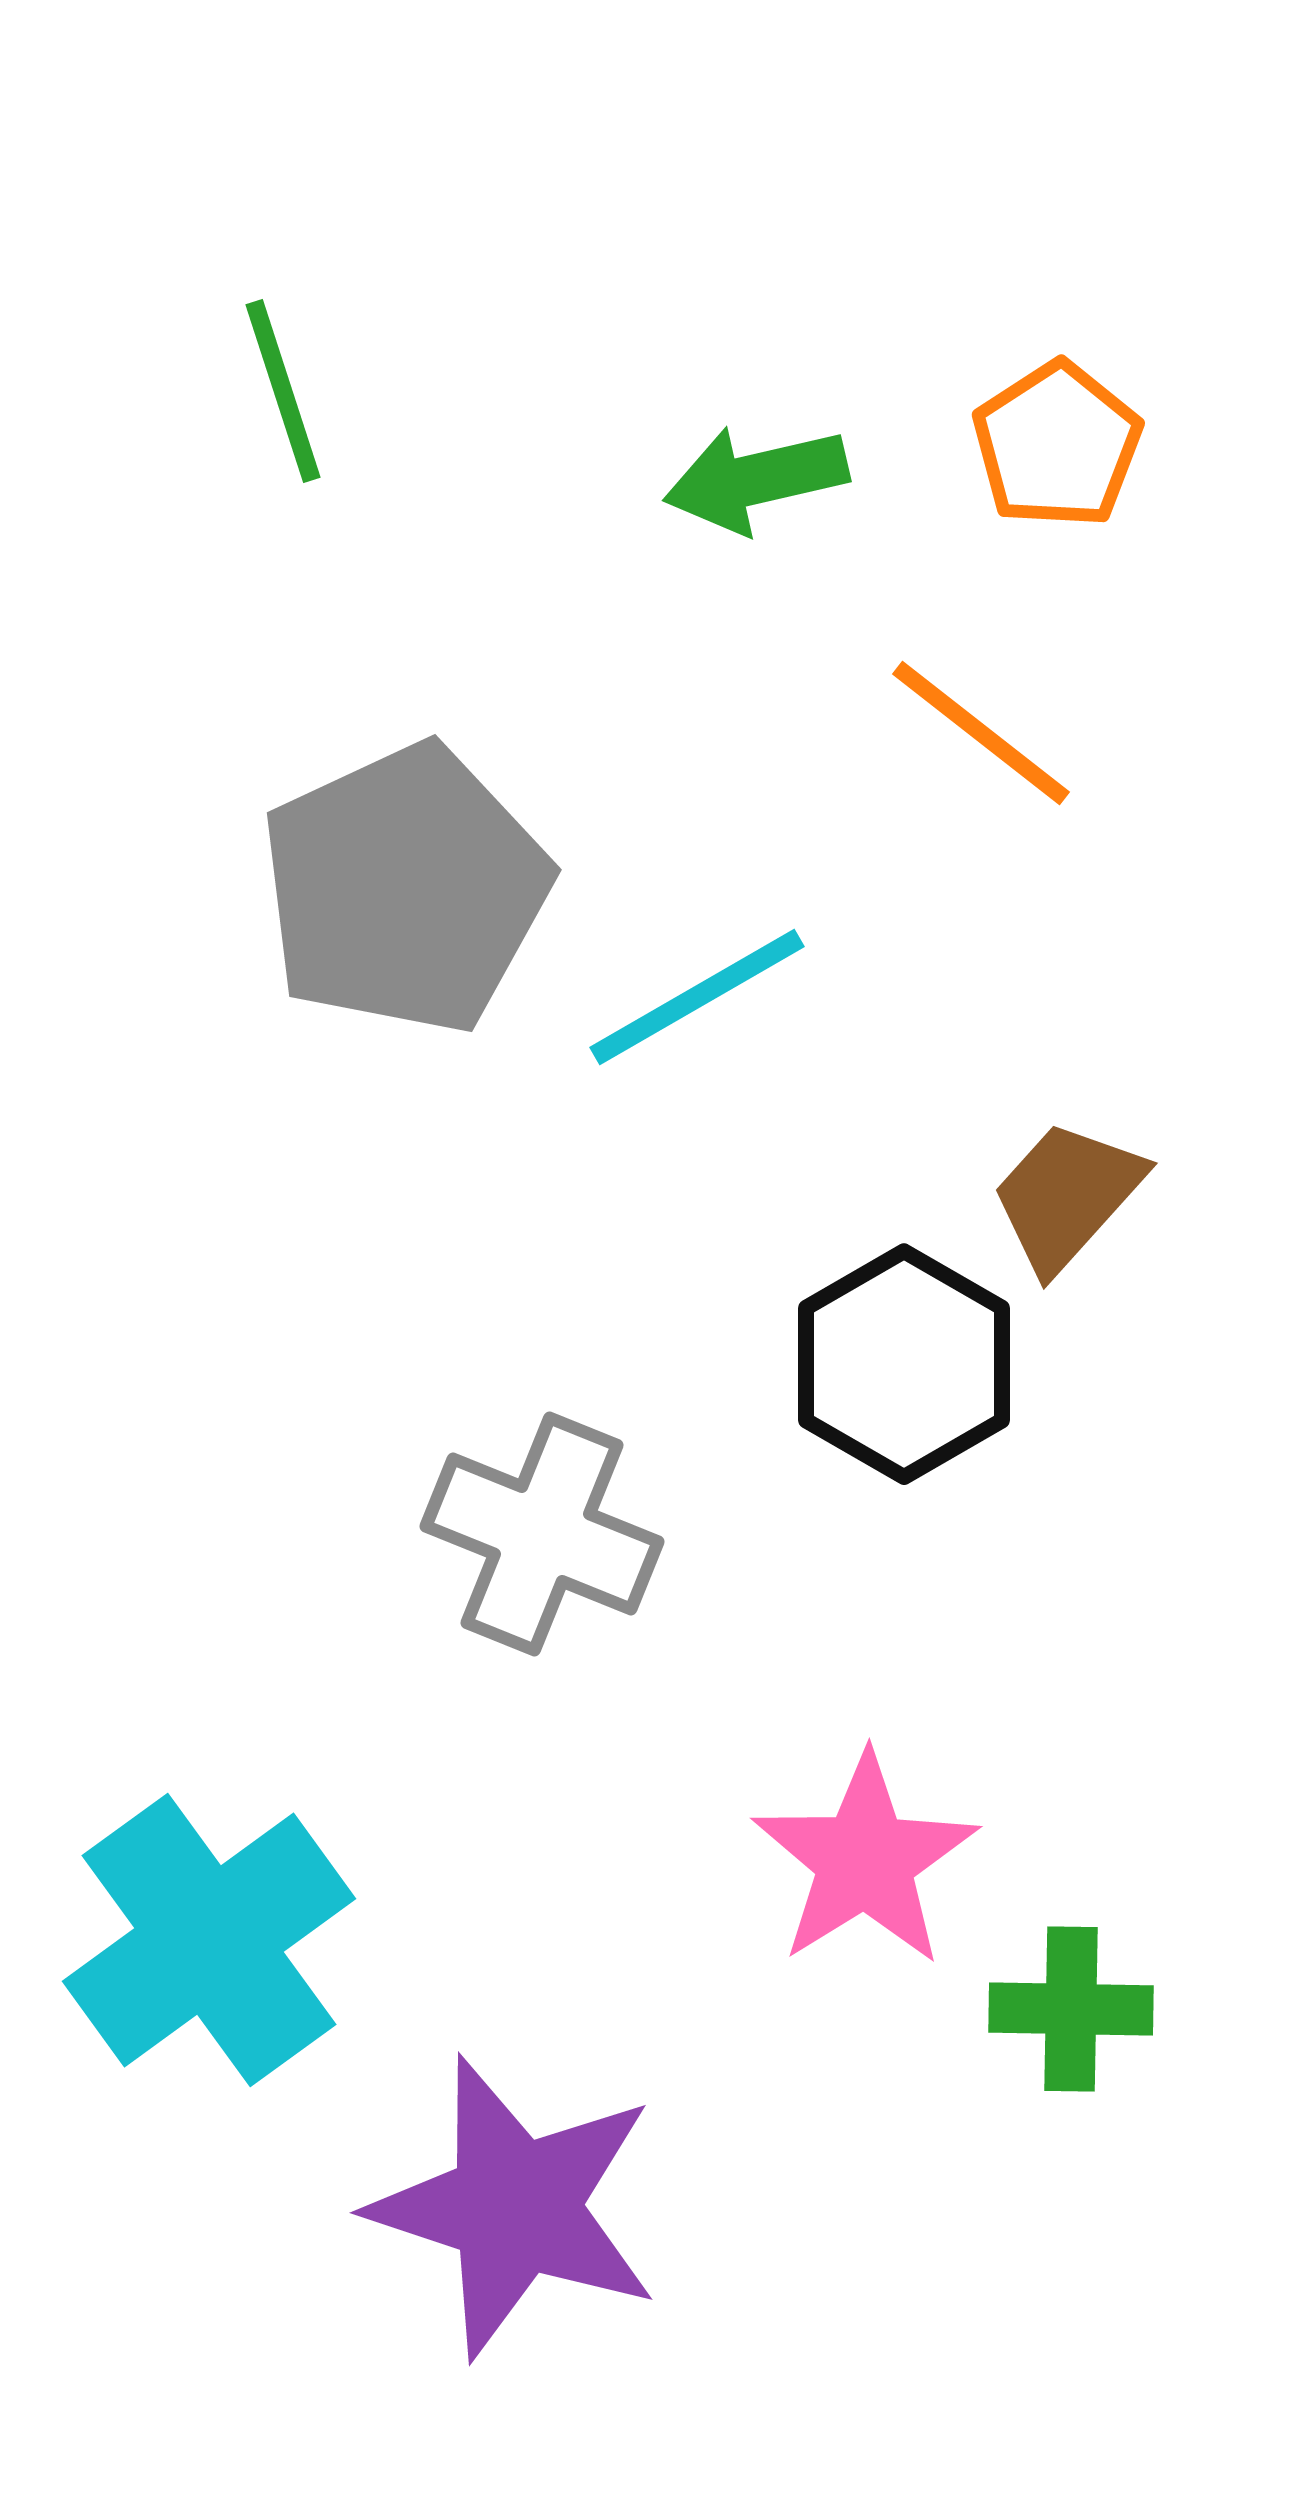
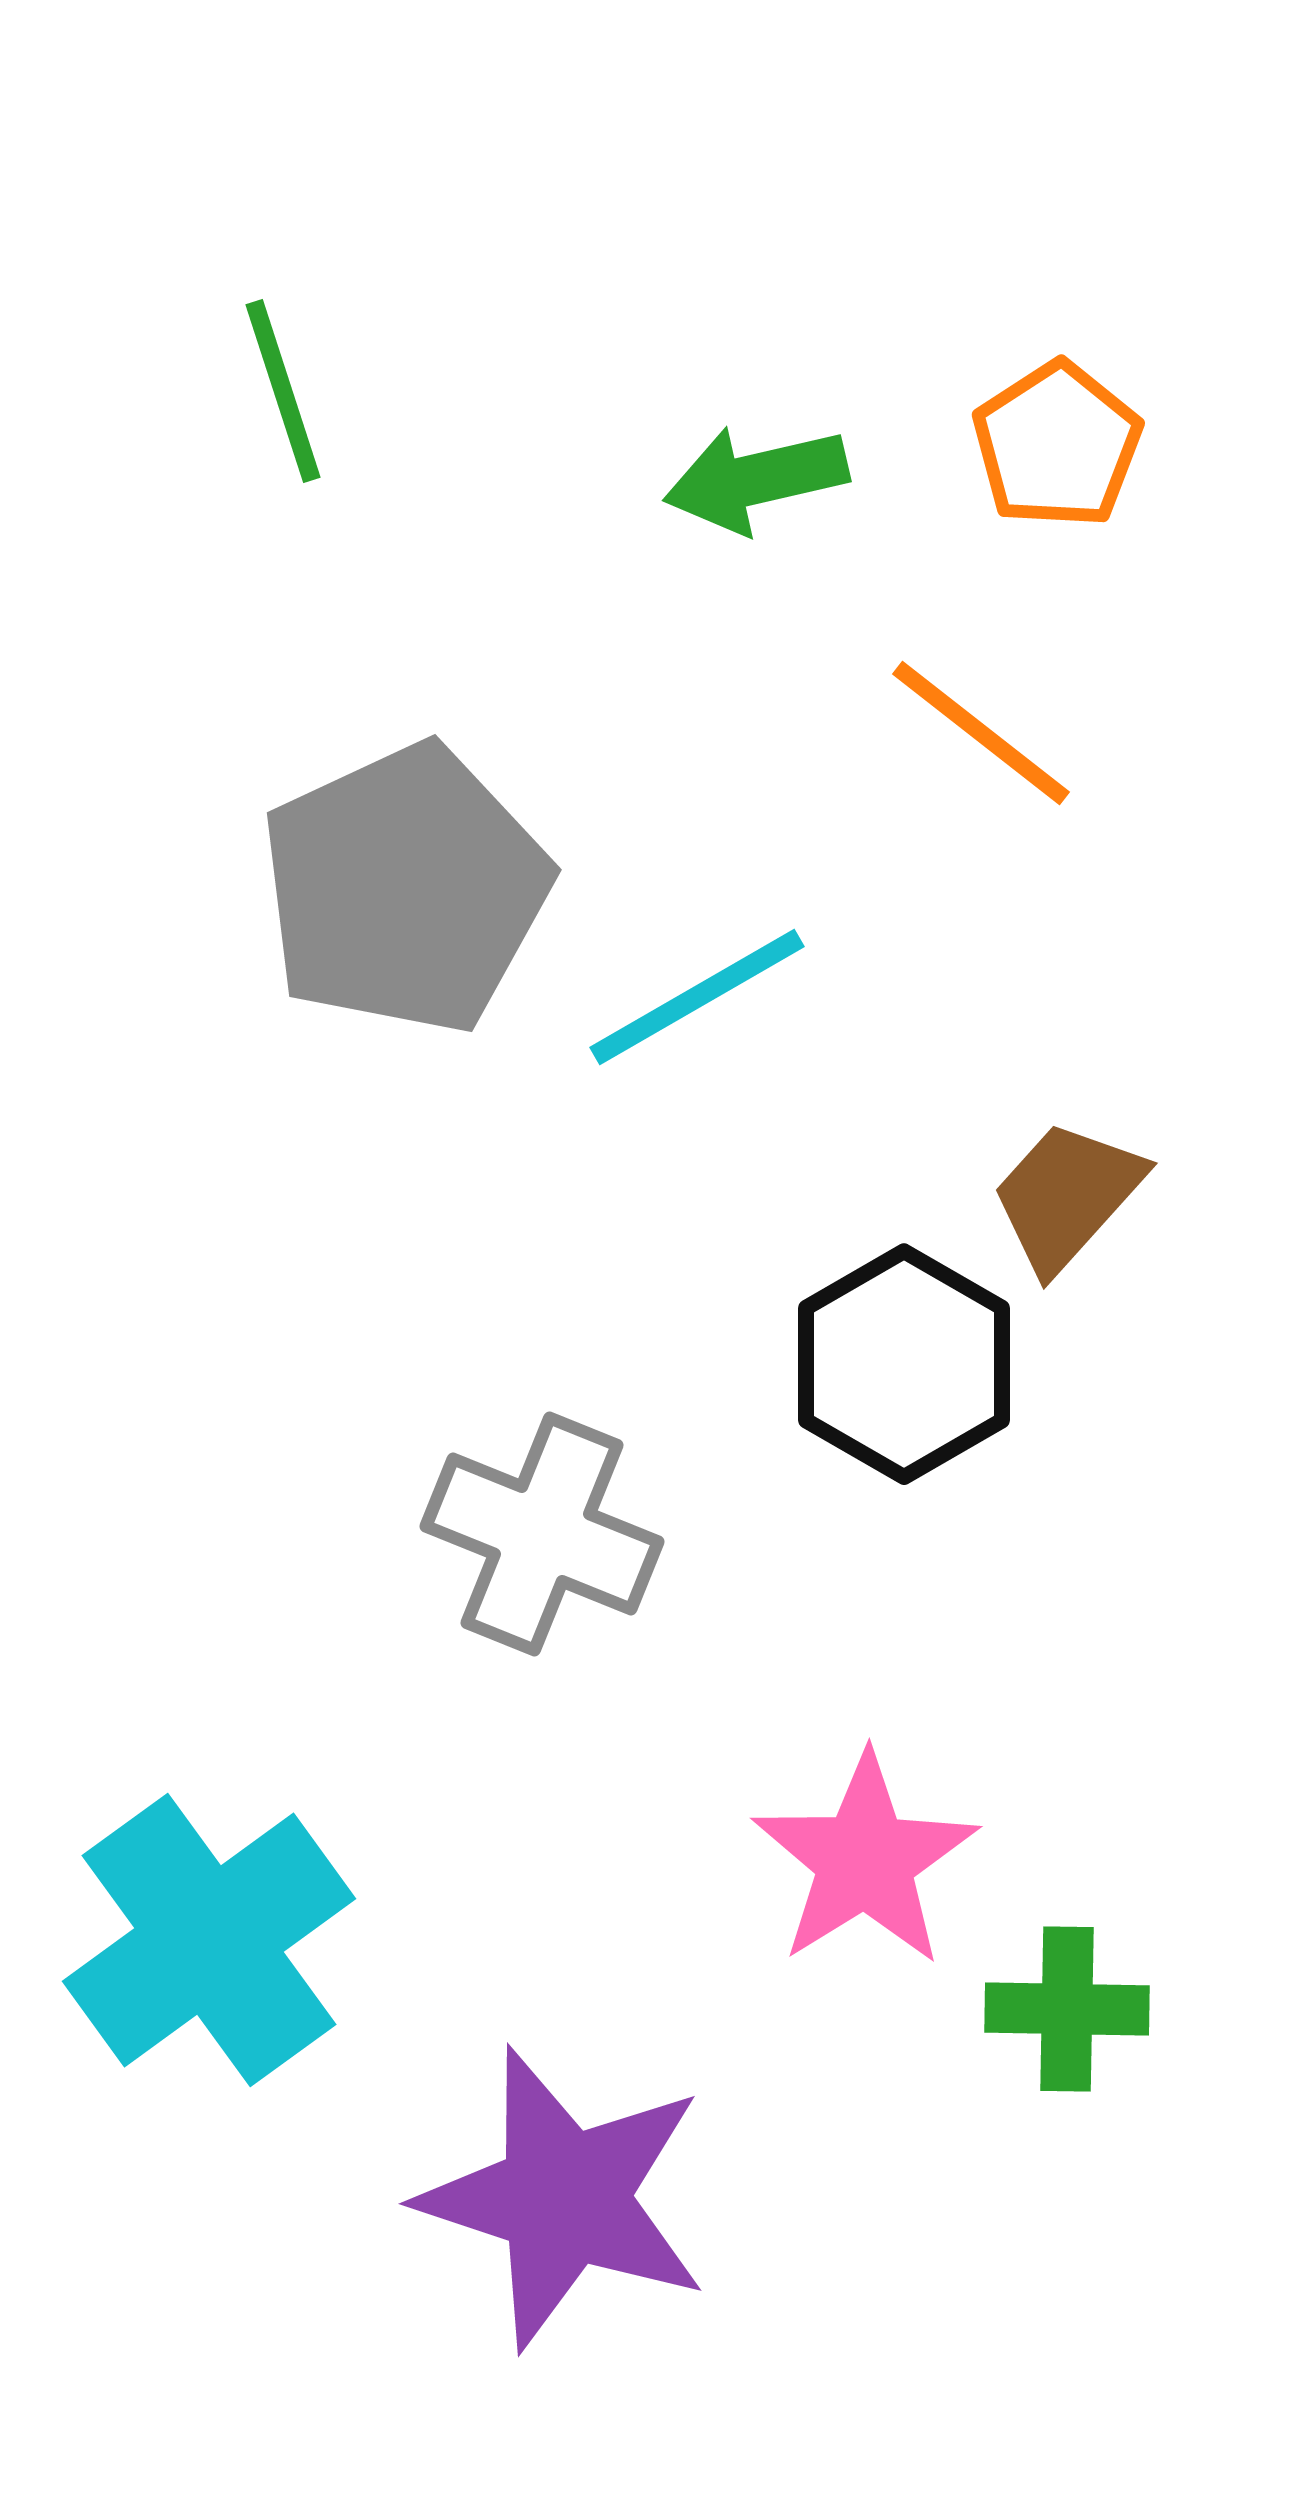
green cross: moved 4 px left
purple star: moved 49 px right, 9 px up
